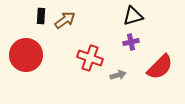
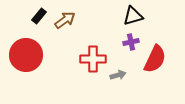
black rectangle: moved 2 px left; rotated 35 degrees clockwise
red cross: moved 3 px right, 1 px down; rotated 20 degrees counterclockwise
red semicircle: moved 5 px left, 8 px up; rotated 20 degrees counterclockwise
